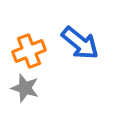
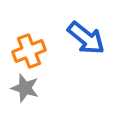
blue arrow: moved 6 px right, 5 px up
